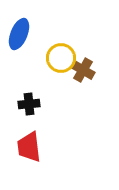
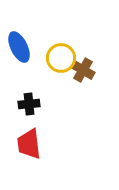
blue ellipse: moved 13 px down; rotated 48 degrees counterclockwise
red trapezoid: moved 3 px up
